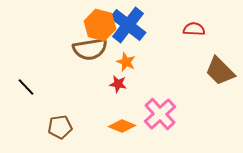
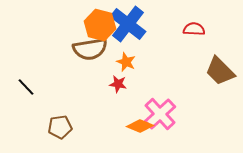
blue cross: moved 1 px up
orange diamond: moved 18 px right
